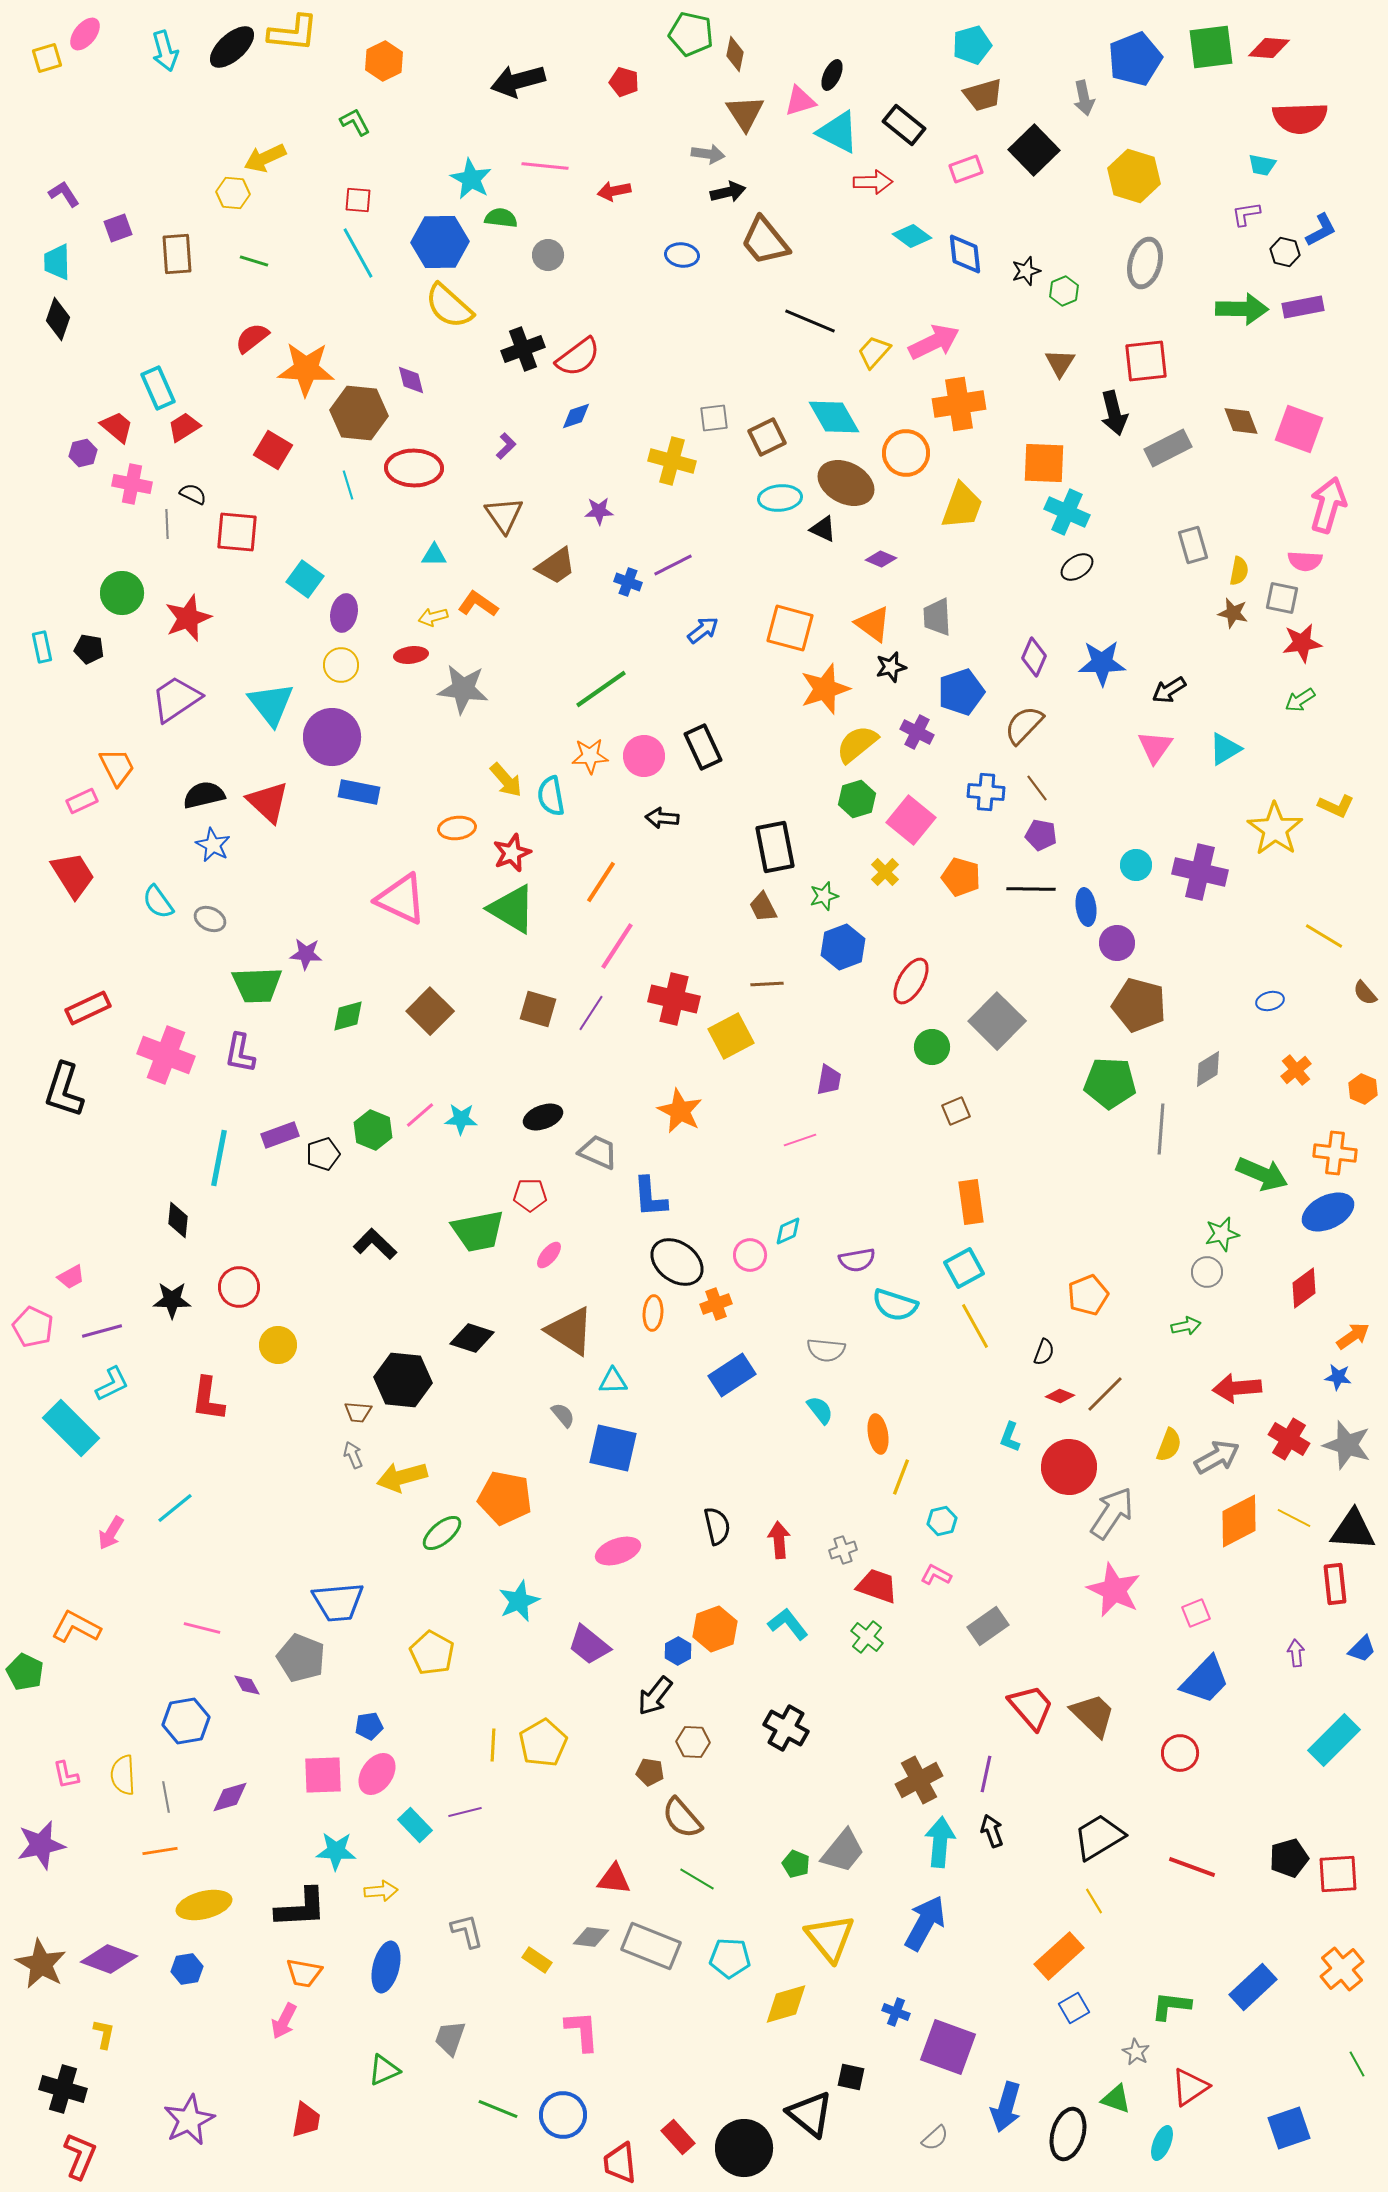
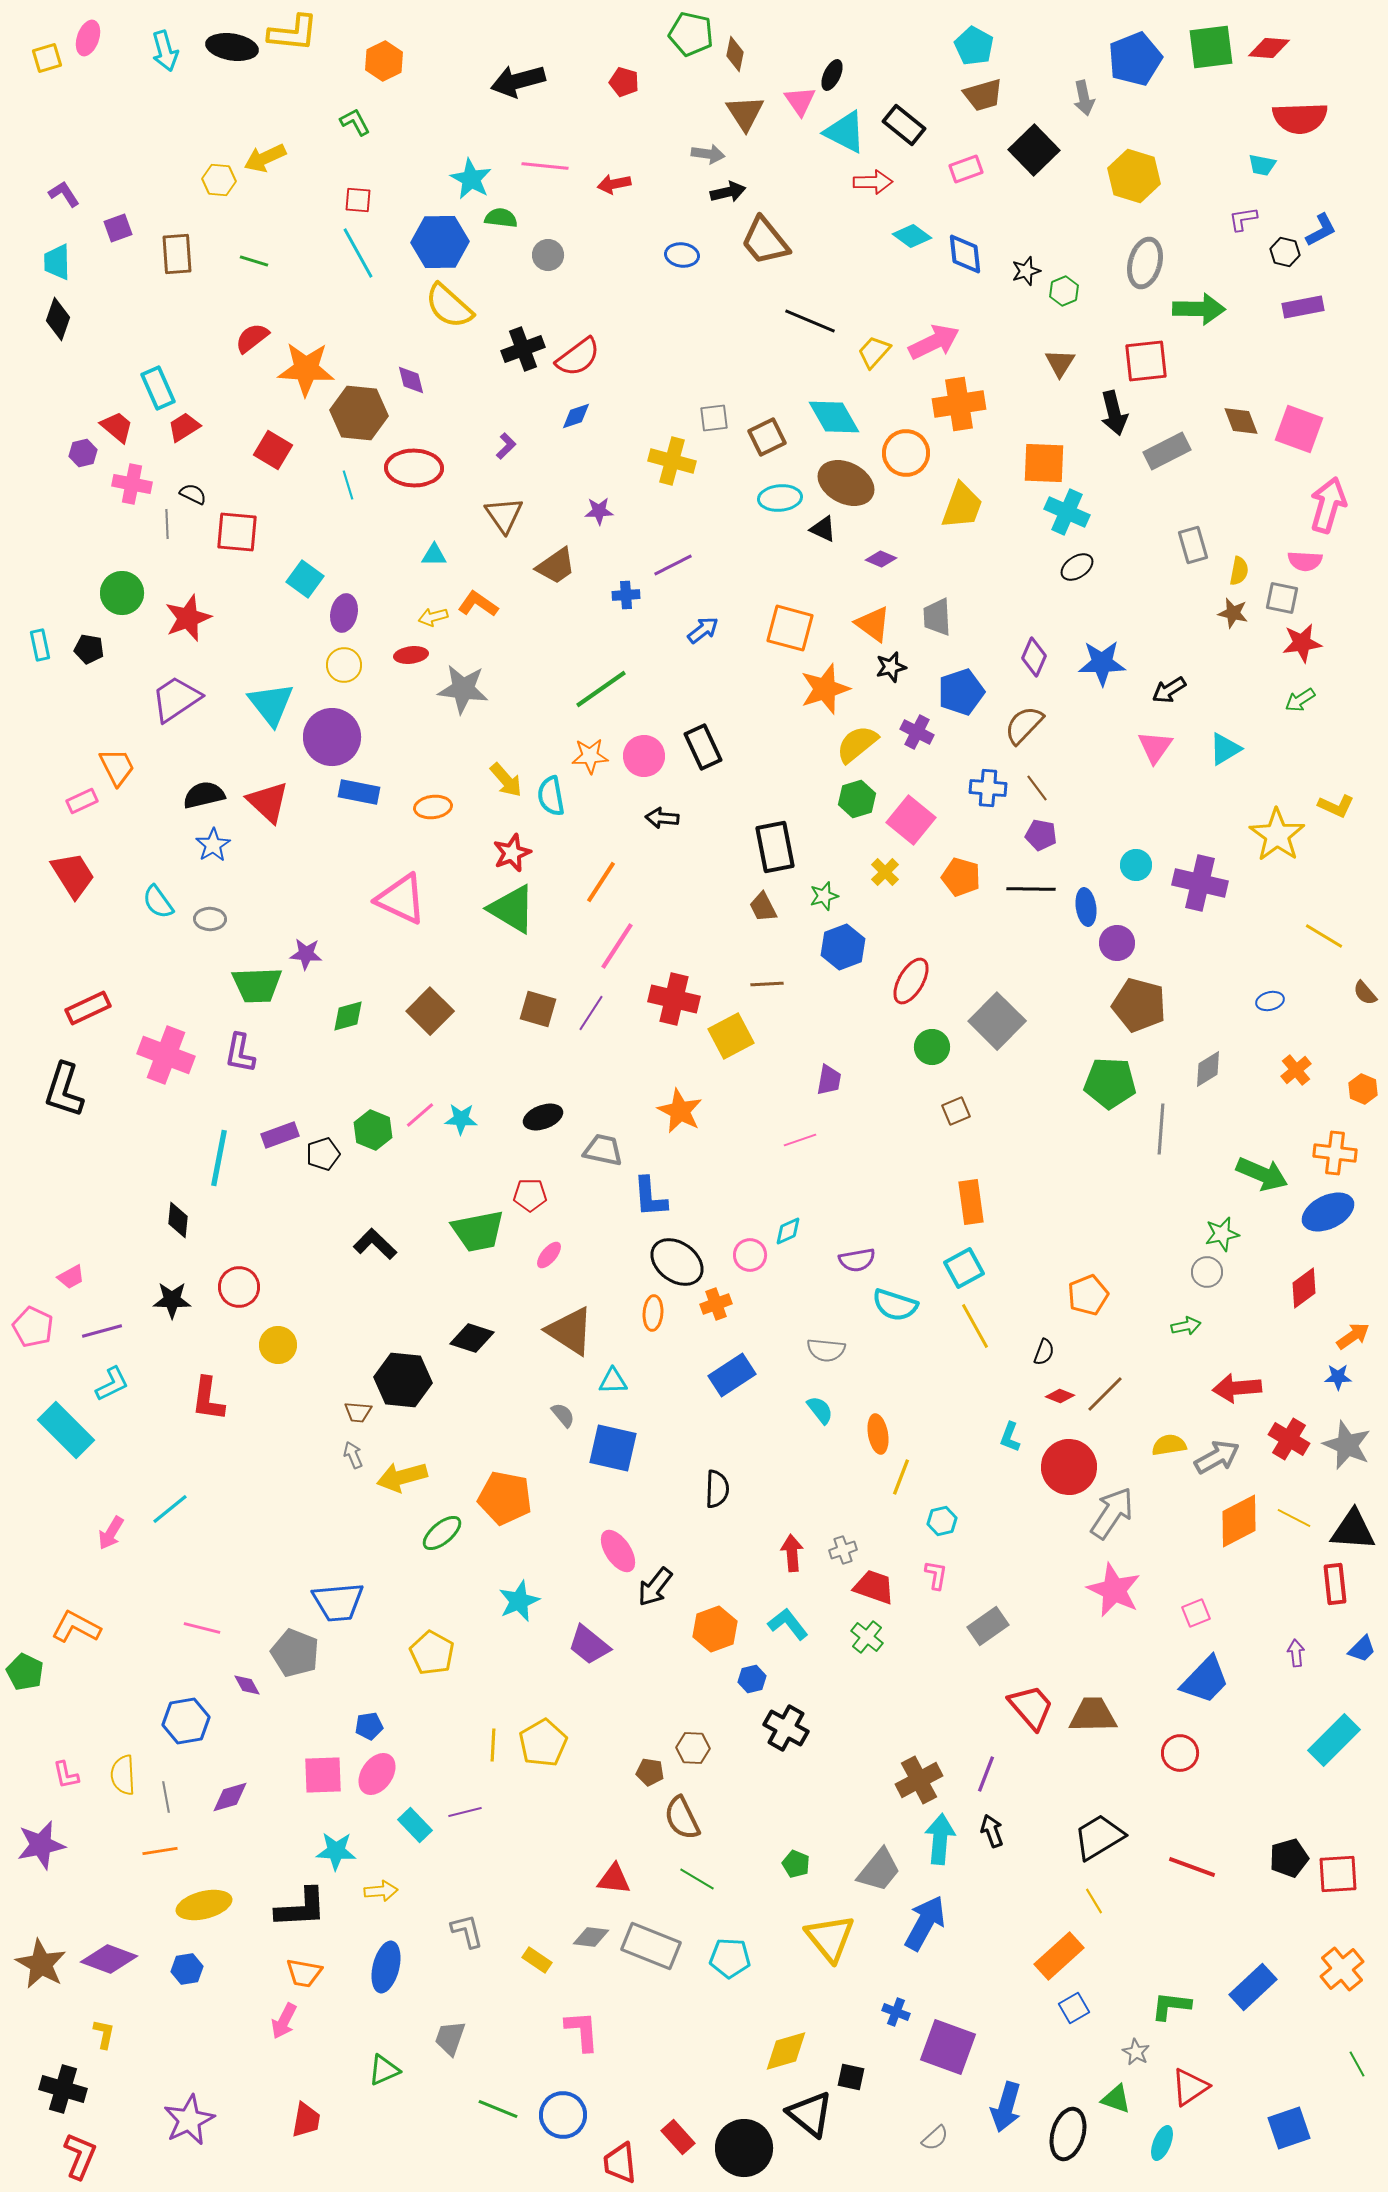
pink ellipse at (85, 34): moved 3 px right, 4 px down; rotated 20 degrees counterclockwise
cyan pentagon at (972, 45): moved 2 px right, 1 px down; rotated 27 degrees counterclockwise
black ellipse at (232, 47): rotated 51 degrees clockwise
pink triangle at (800, 101): rotated 48 degrees counterclockwise
cyan triangle at (838, 132): moved 7 px right
red arrow at (614, 191): moved 7 px up
yellow hexagon at (233, 193): moved 14 px left, 13 px up
purple L-shape at (1246, 214): moved 3 px left, 5 px down
green arrow at (1242, 309): moved 43 px left
gray rectangle at (1168, 448): moved 1 px left, 3 px down
blue cross at (628, 582): moved 2 px left, 13 px down; rotated 24 degrees counterclockwise
cyan rectangle at (42, 647): moved 2 px left, 2 px up
yellow circle at (341, 665): moved 3 px right
blue cross at (986, 792): moved 2 px right, 4 px up
orange ellipse at (457, 828): moved 24 px left, 21 px up
yellow star at (1275, 829): moved 2 px right, 6 px down
blue star at (213, 845): rotated 12 degrees clockwise
purple cross at (1200, 872): moved 11 px down
gray ellipse at (210, 919): rotated 24 degrees counterclockwise
gray trapezoid at (598, 1152): moved 5 px right, 2 px up; rotated 12 degrees counterclockwise
blue star at (1338, 1377): rotated 8 degrees counterclockwise
cyan rectangle at (71, 1428): moved 5 px left, 2 px down
yellow semicircle at (1169, 1445): rotated 120 degrees counterclockwise
gray star at (1347, 1445): rotated 6 degrees clockwise
cyan line at (175, 1508): moved 5 px left, 1 px down
black semicircle at (717, 1526): moved 37 px up; rotated 15 degrees clockwise
red arrow at (779, 1540): moved 13 px right, 13 px down
pink ellipse at (618, 1551): rotated 75 degrees clockwise
pink L-shape at (936, 1575): rotated 72 degrees clockwise
red trapezoid at (877, 1586): moved 3 px left, 1 px down
blue hexagon at (678, 1651): moved 74 px right, 28 px down; rotated 16 degrees clockwise
gray pentagon at (301, 1658): moved 6 px left, 5 px up
black arrow at (655, 1696): moved 109 px up
brown trapezoid at (1093, 1715): rotated 45 degrees counterclockwise
brown hexagon at (693, 1742): moved 6 px down
purple line at (986, 1774): rotated 9 degrees clockwise
brown semicircle at (682, 1818): rotated 15 degrees clockwise
cyan arrow at (940, 1842): moved 3 px up
gray trapezoid at (843, 1851): moved 36 px right, 19 px down
yellow diamond at (786, 2004): moved 47 px down
